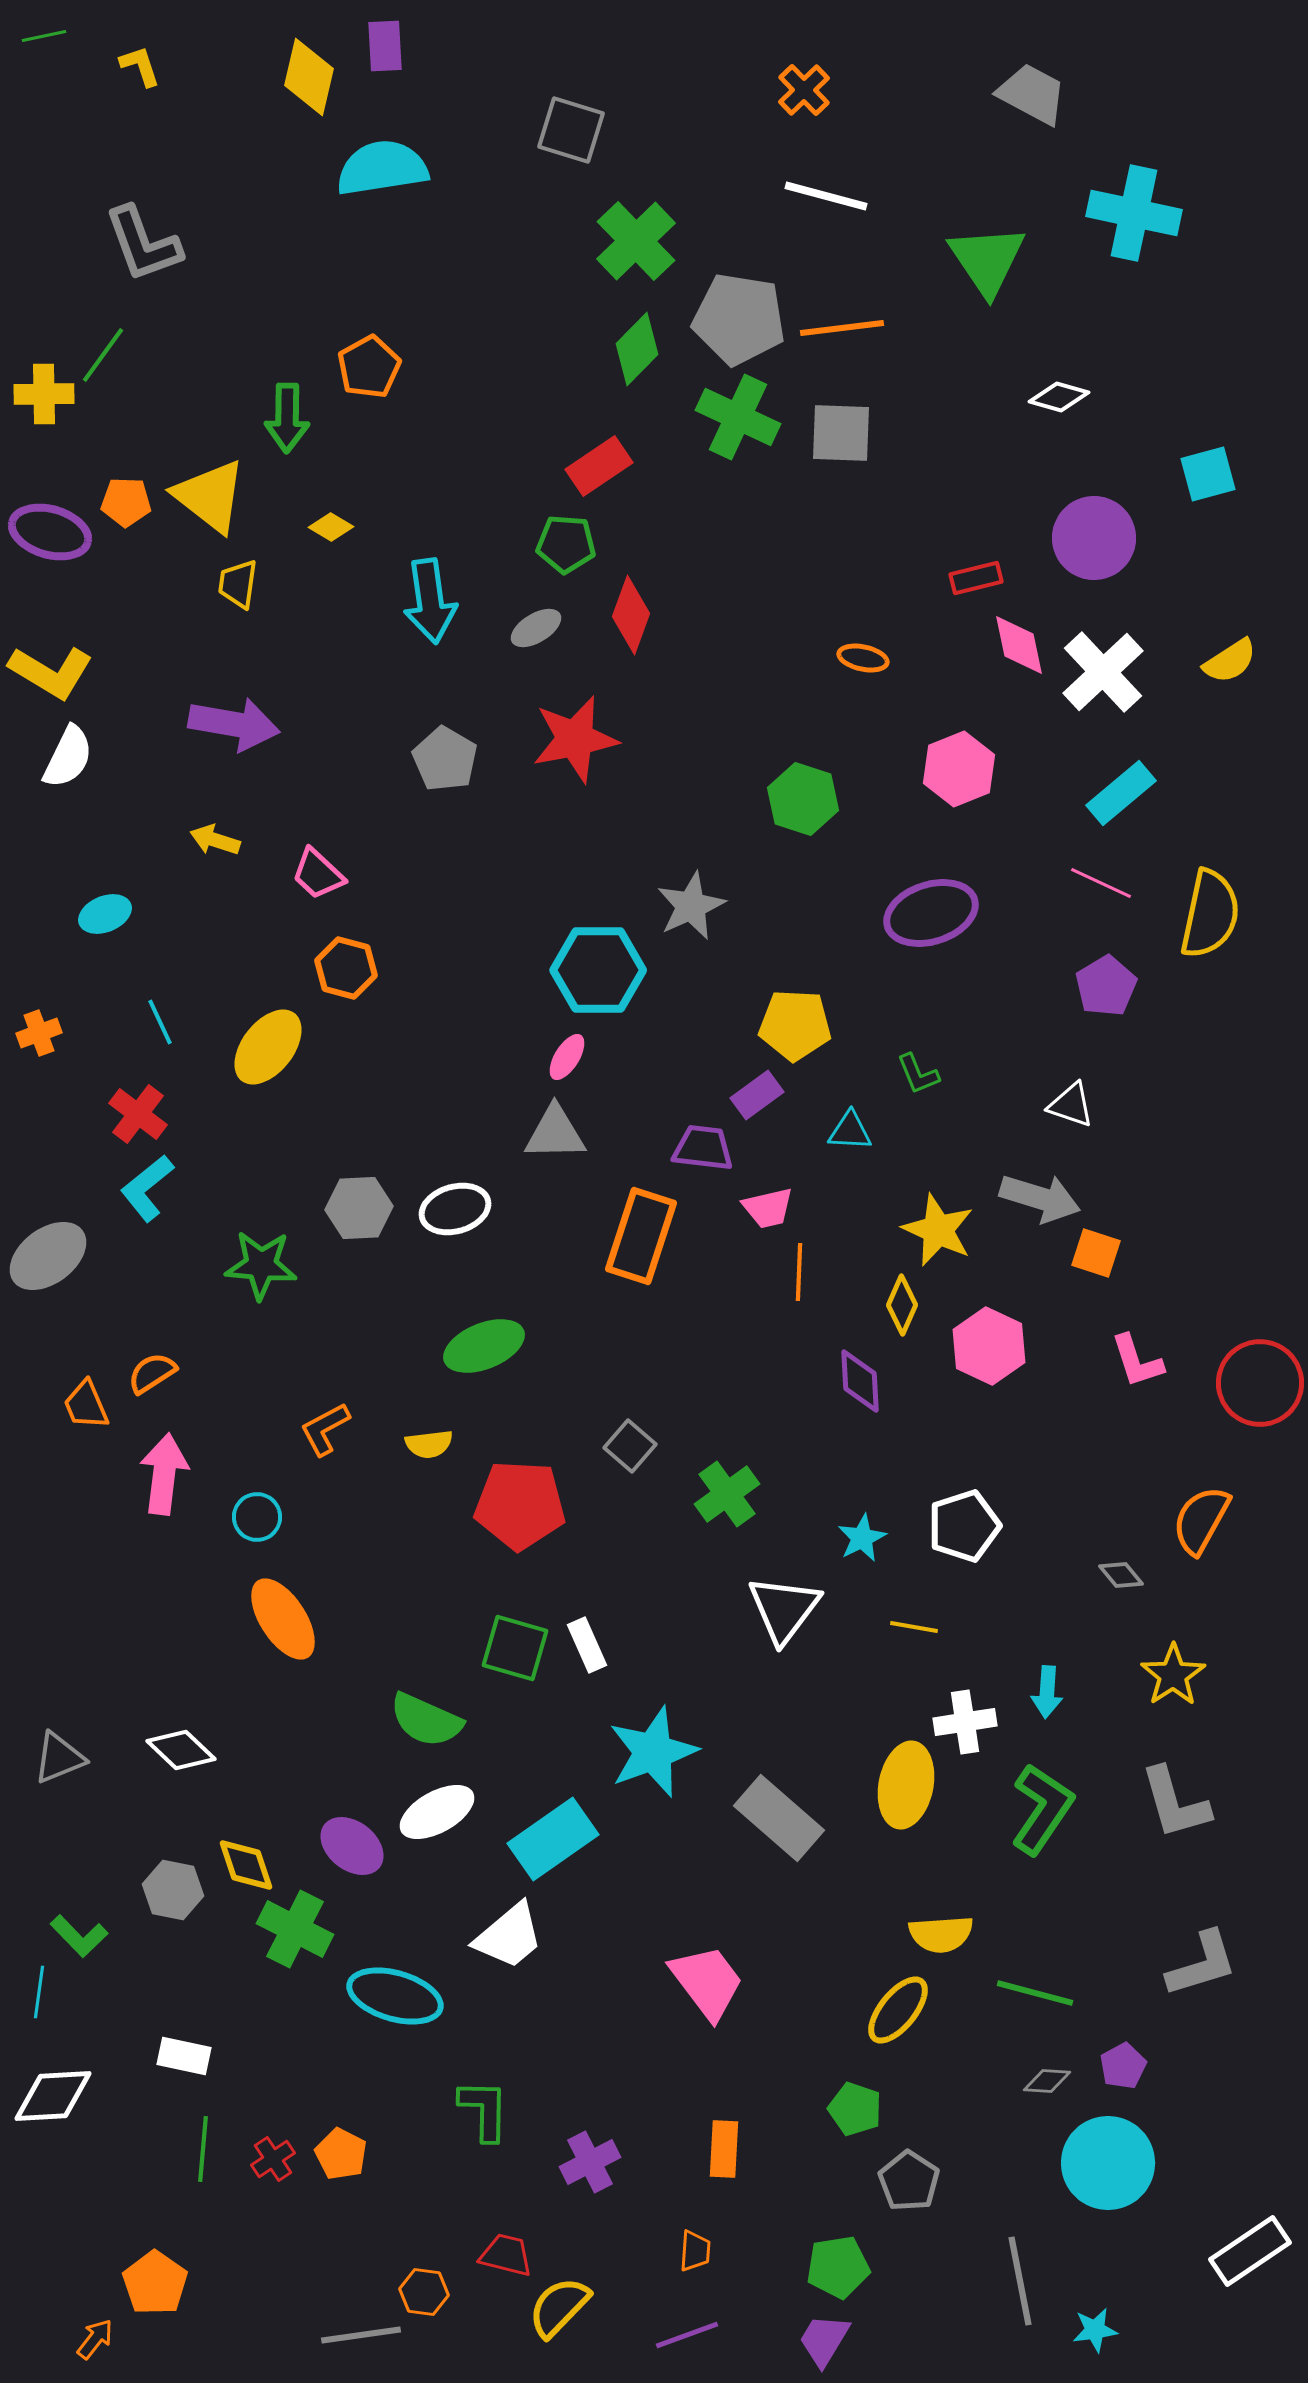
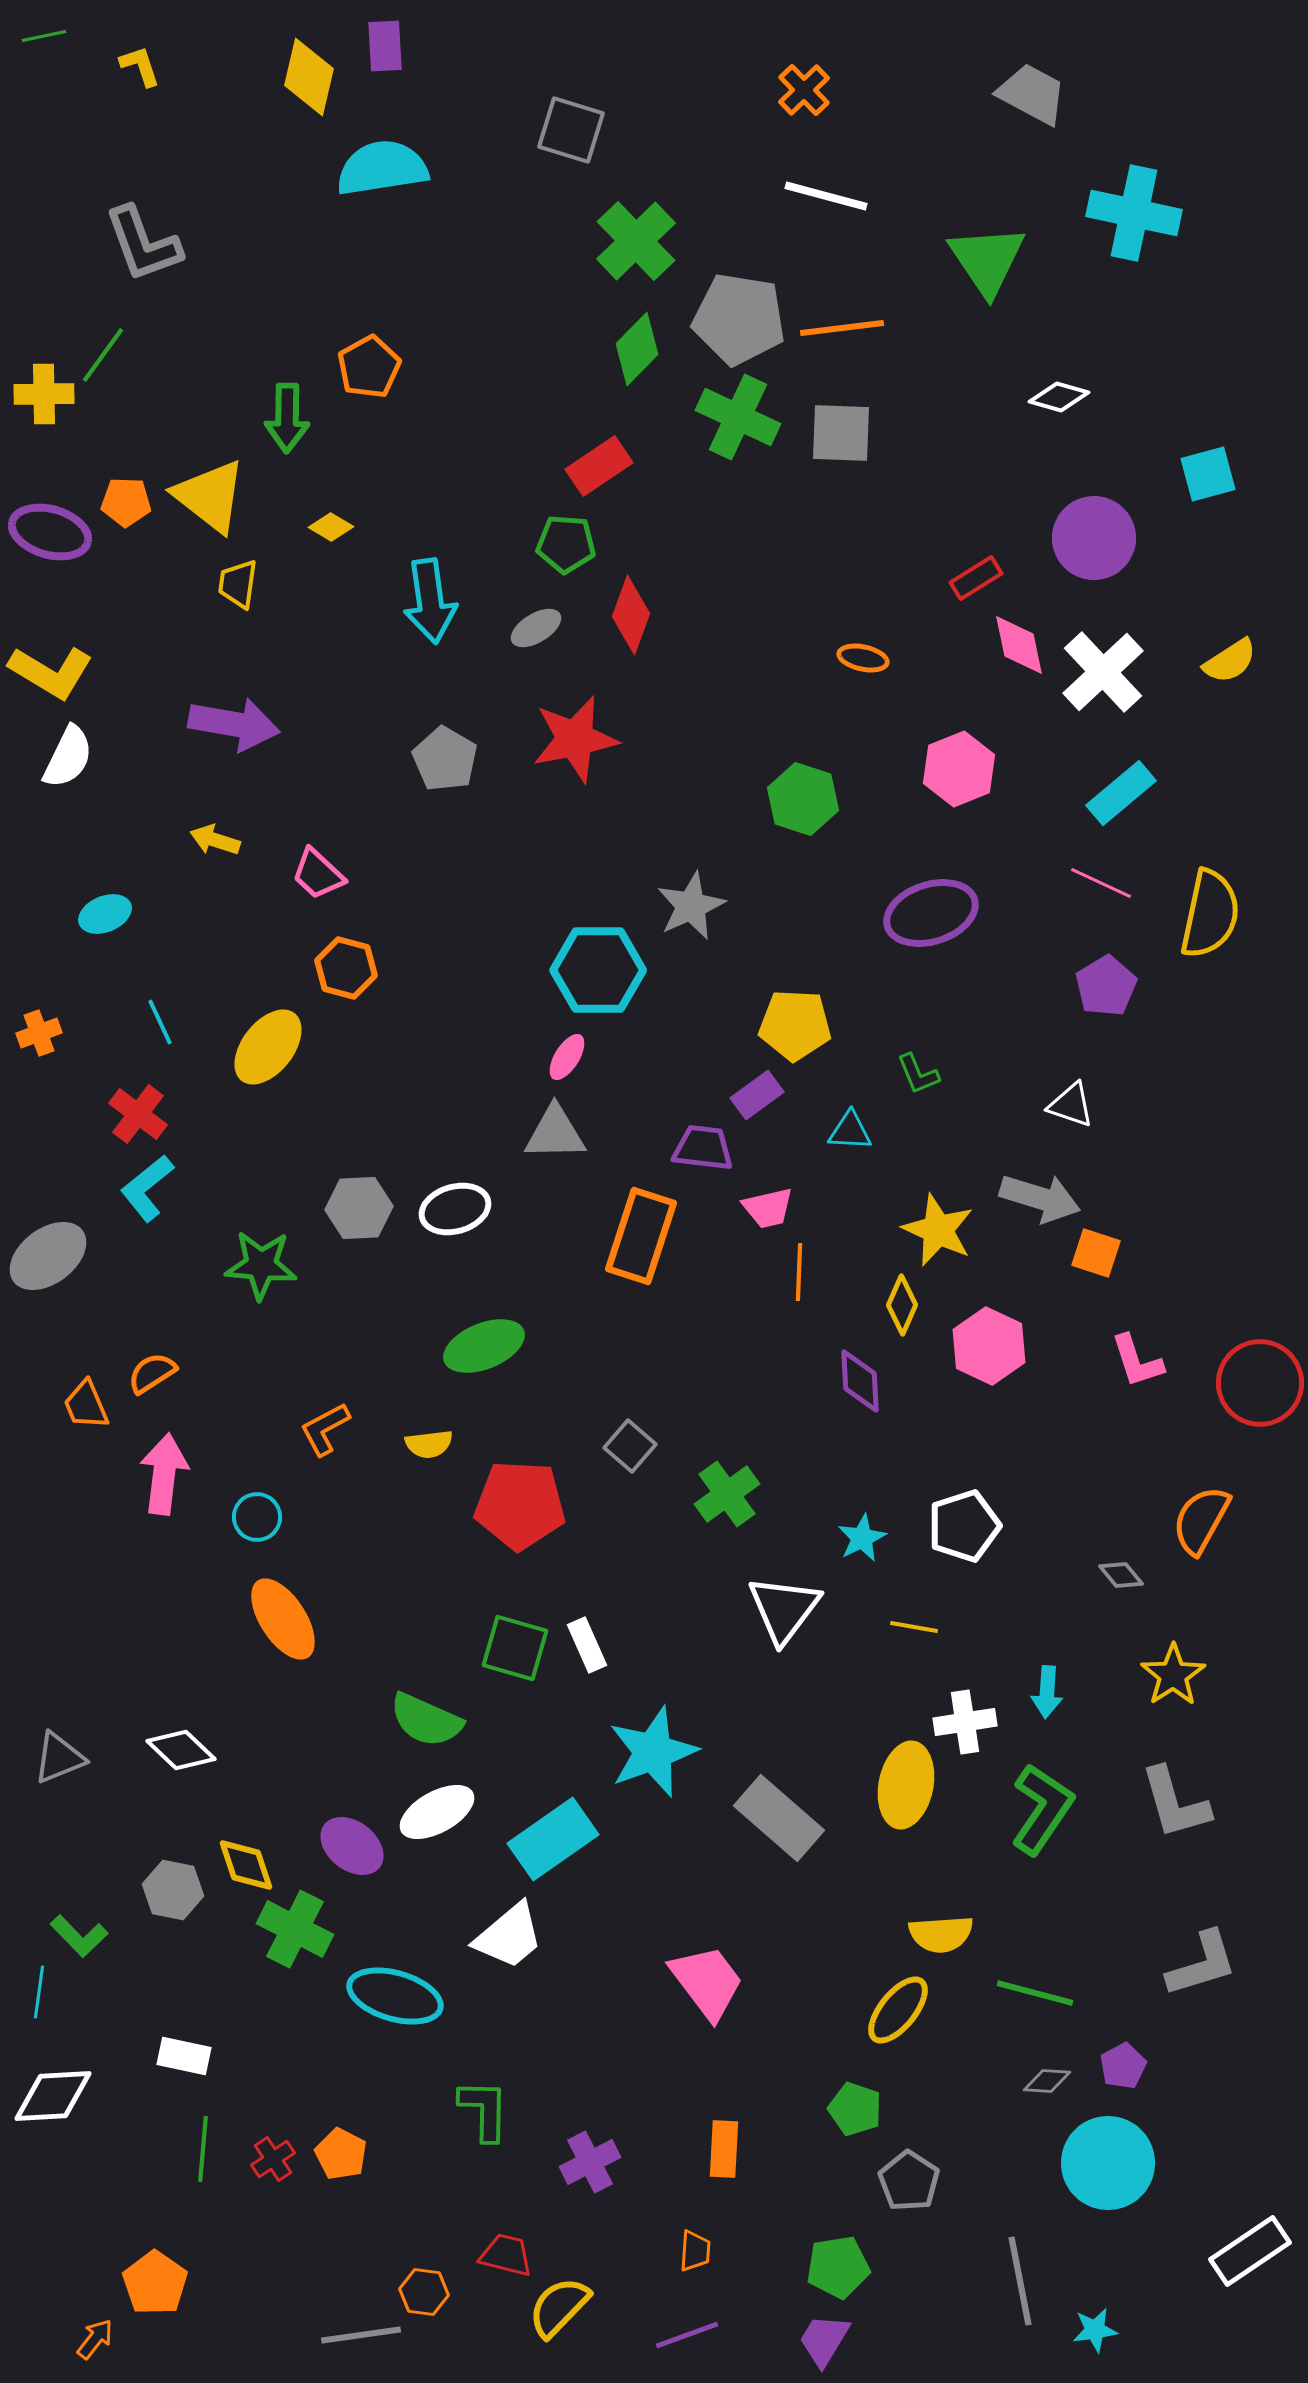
red rectangle at (976, 578): rotated 18 degrees counterclockwise
